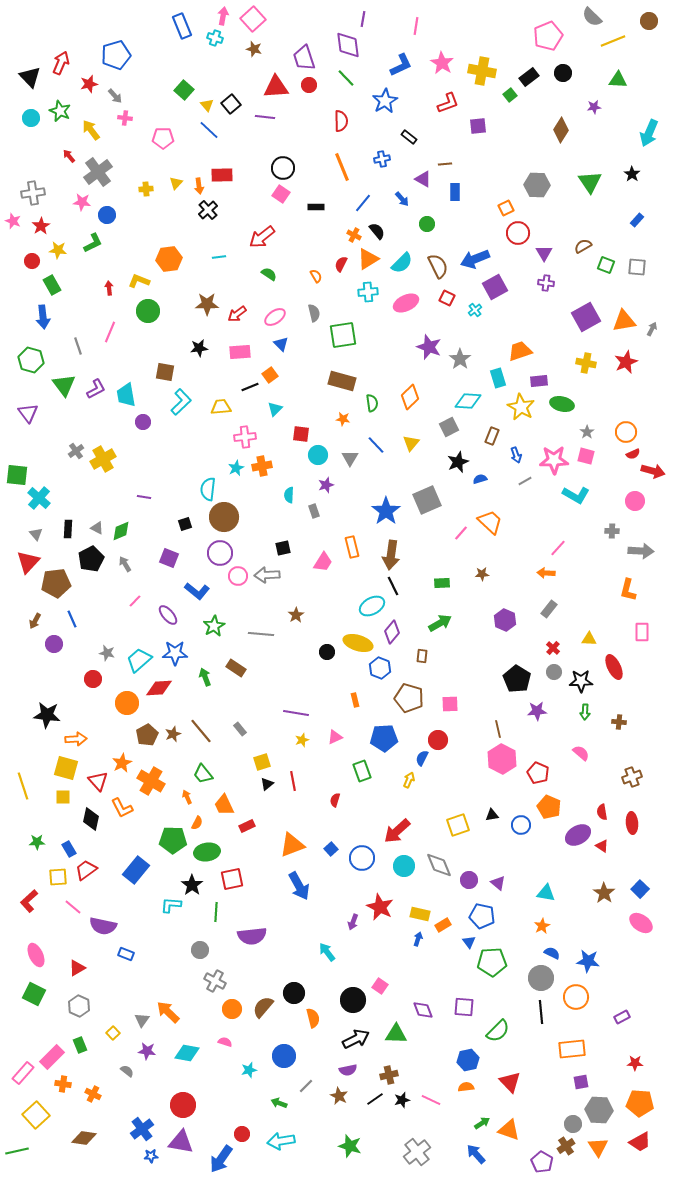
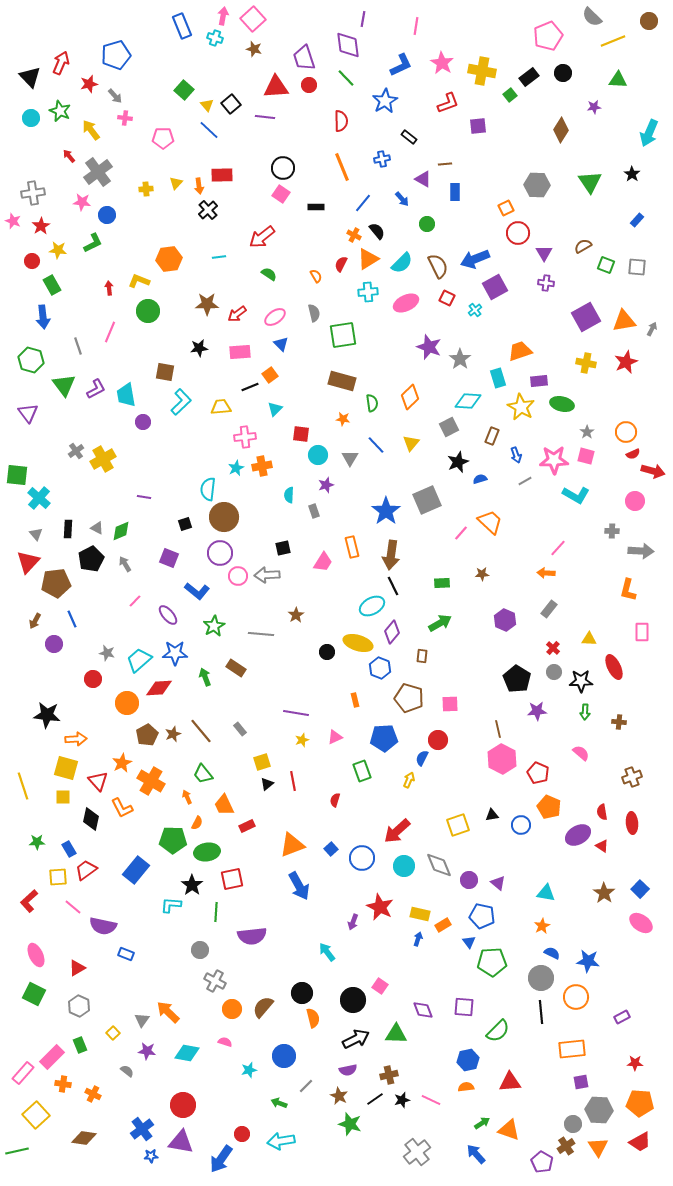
black circle at (294, 993): moved 8 px right
red triangle at (510, 1082): rotated 50 degrees counterclockwise
green star at (350, 1146): moved 22 px up
